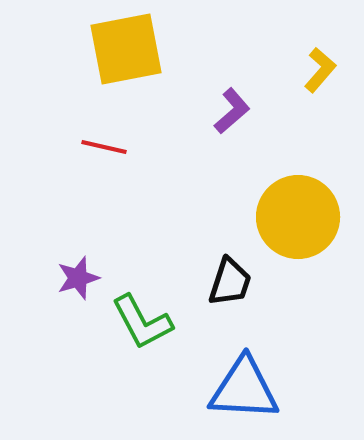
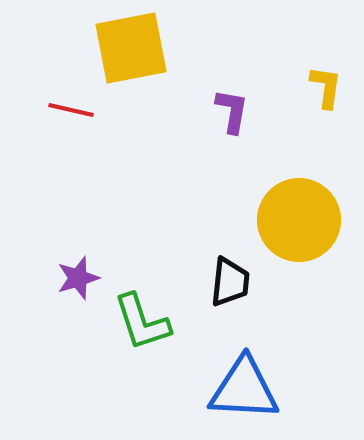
yellow square: moved 5 px right, 1 px up
yellow L-shape: moved 6 px right, 17 px down; rotated 33 degrees counterclockwise
purple L-shape: rotated 39 degrees counterclockwise
red line: moved 33 px left, 37 px up
yellow circle: moved 1 px right, 3 px down
black trapezoid: rotated 12 degrees counterclockwise
green L-shape: rotated 10 degrees clockwise
